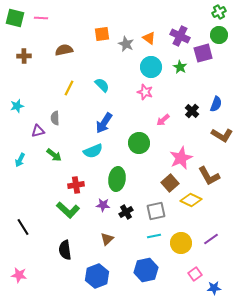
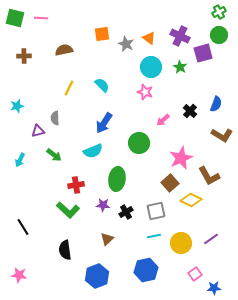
black cross at (192, 111): moved 2 px left
